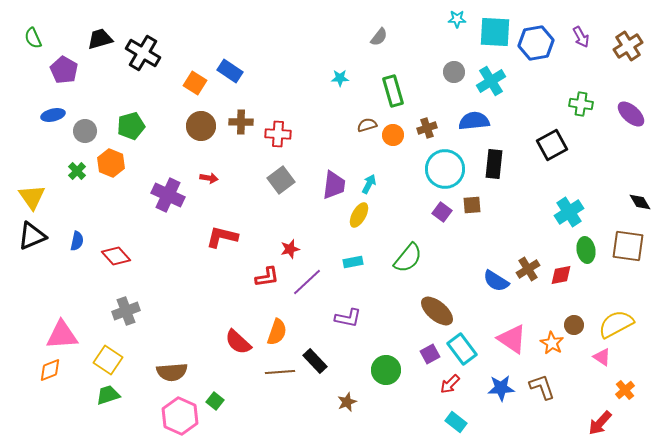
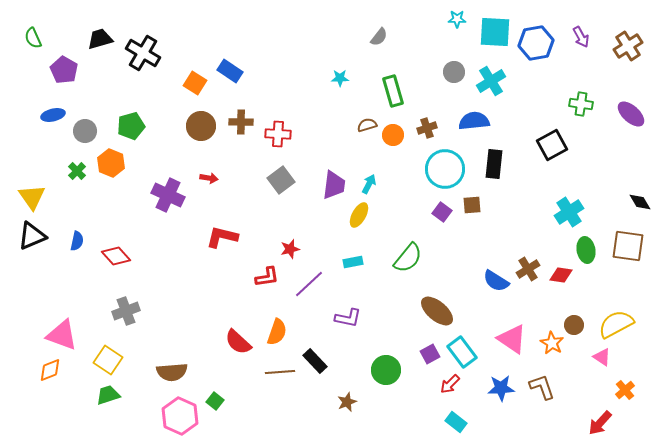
red diamond at (561, 275): rotated 20 degrees clockwise
purple line at (307, 282): moved 2 px right, 2 px down
pink triangle at (62, 335): rotated 24 degrees clockwise
cyan rectangle at (462, 349): moved 3 px down
